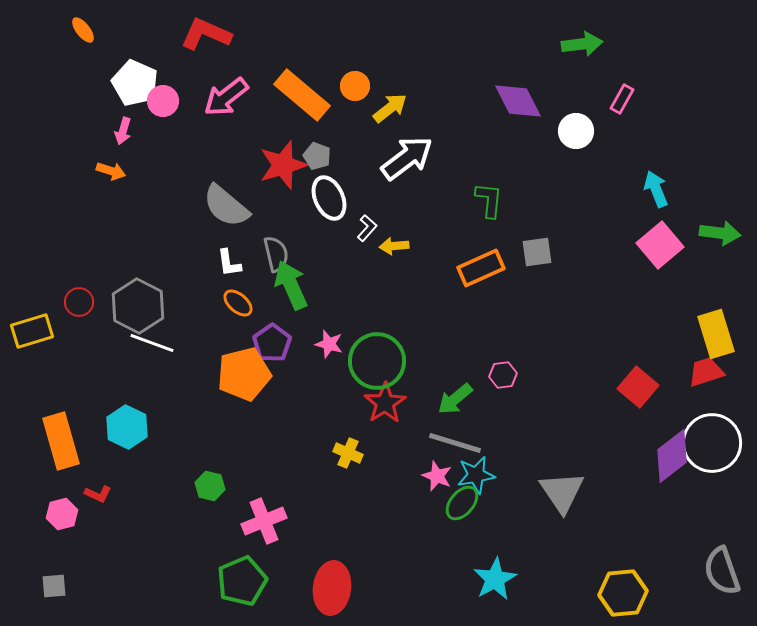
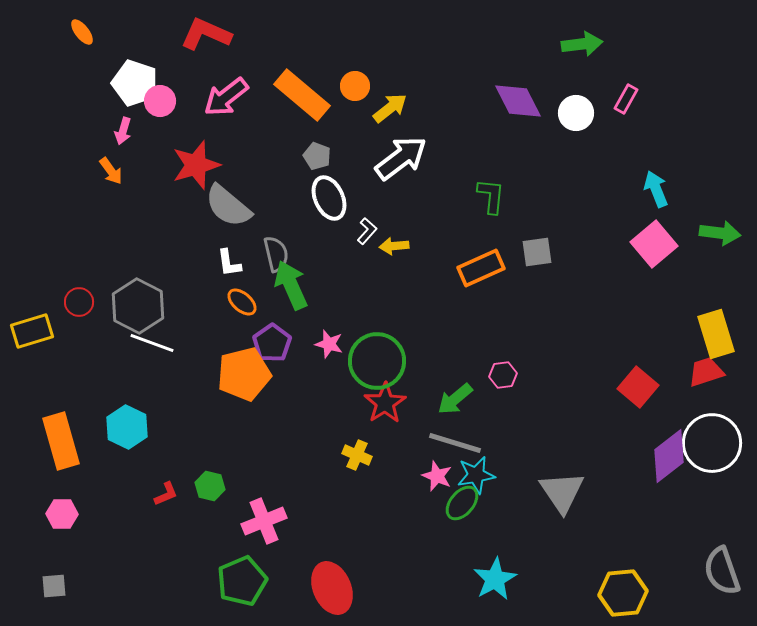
orange ellipse at (83, 30): moved 1 px left, 2 px down
white pentagon at (135, 83): rotated 6 degrees counterclockwise
pink rectangle at (622, 99): moved 4 px right
pink circle at (163, 101): moved 3 px left
white circle at (576, 131): moved 18 px up
white arrow at (407, 158): moved 6 px left
red star at (283, 165): moved 87 px left
orange arrow at (111, 171): rotated 36 degrees clockwise
green L-shape at (489, 200): moved 2 px right, 4 px up
gray semicircle at (226, 206): moved 2 px right
white L-shape at (367, 228): moved 3 px down
pink square at (660, 245): moved 6 px left, 1 px up
orange ellipse at (238, 303): moved 4 px right, 1 px up
yellow cross at (348, 453): moved 9 px right, 2 px down
purple diamond at (672, 456): moved 3 px left
red L-shape at (98, 494): moved 68 px right; rotated 48 degrees counterclockwise
pink hexagon at (62, 514): rotated 16 degrees clockwise
red ellipse at (332, 588): rotated 30 degrees counterclockwise
